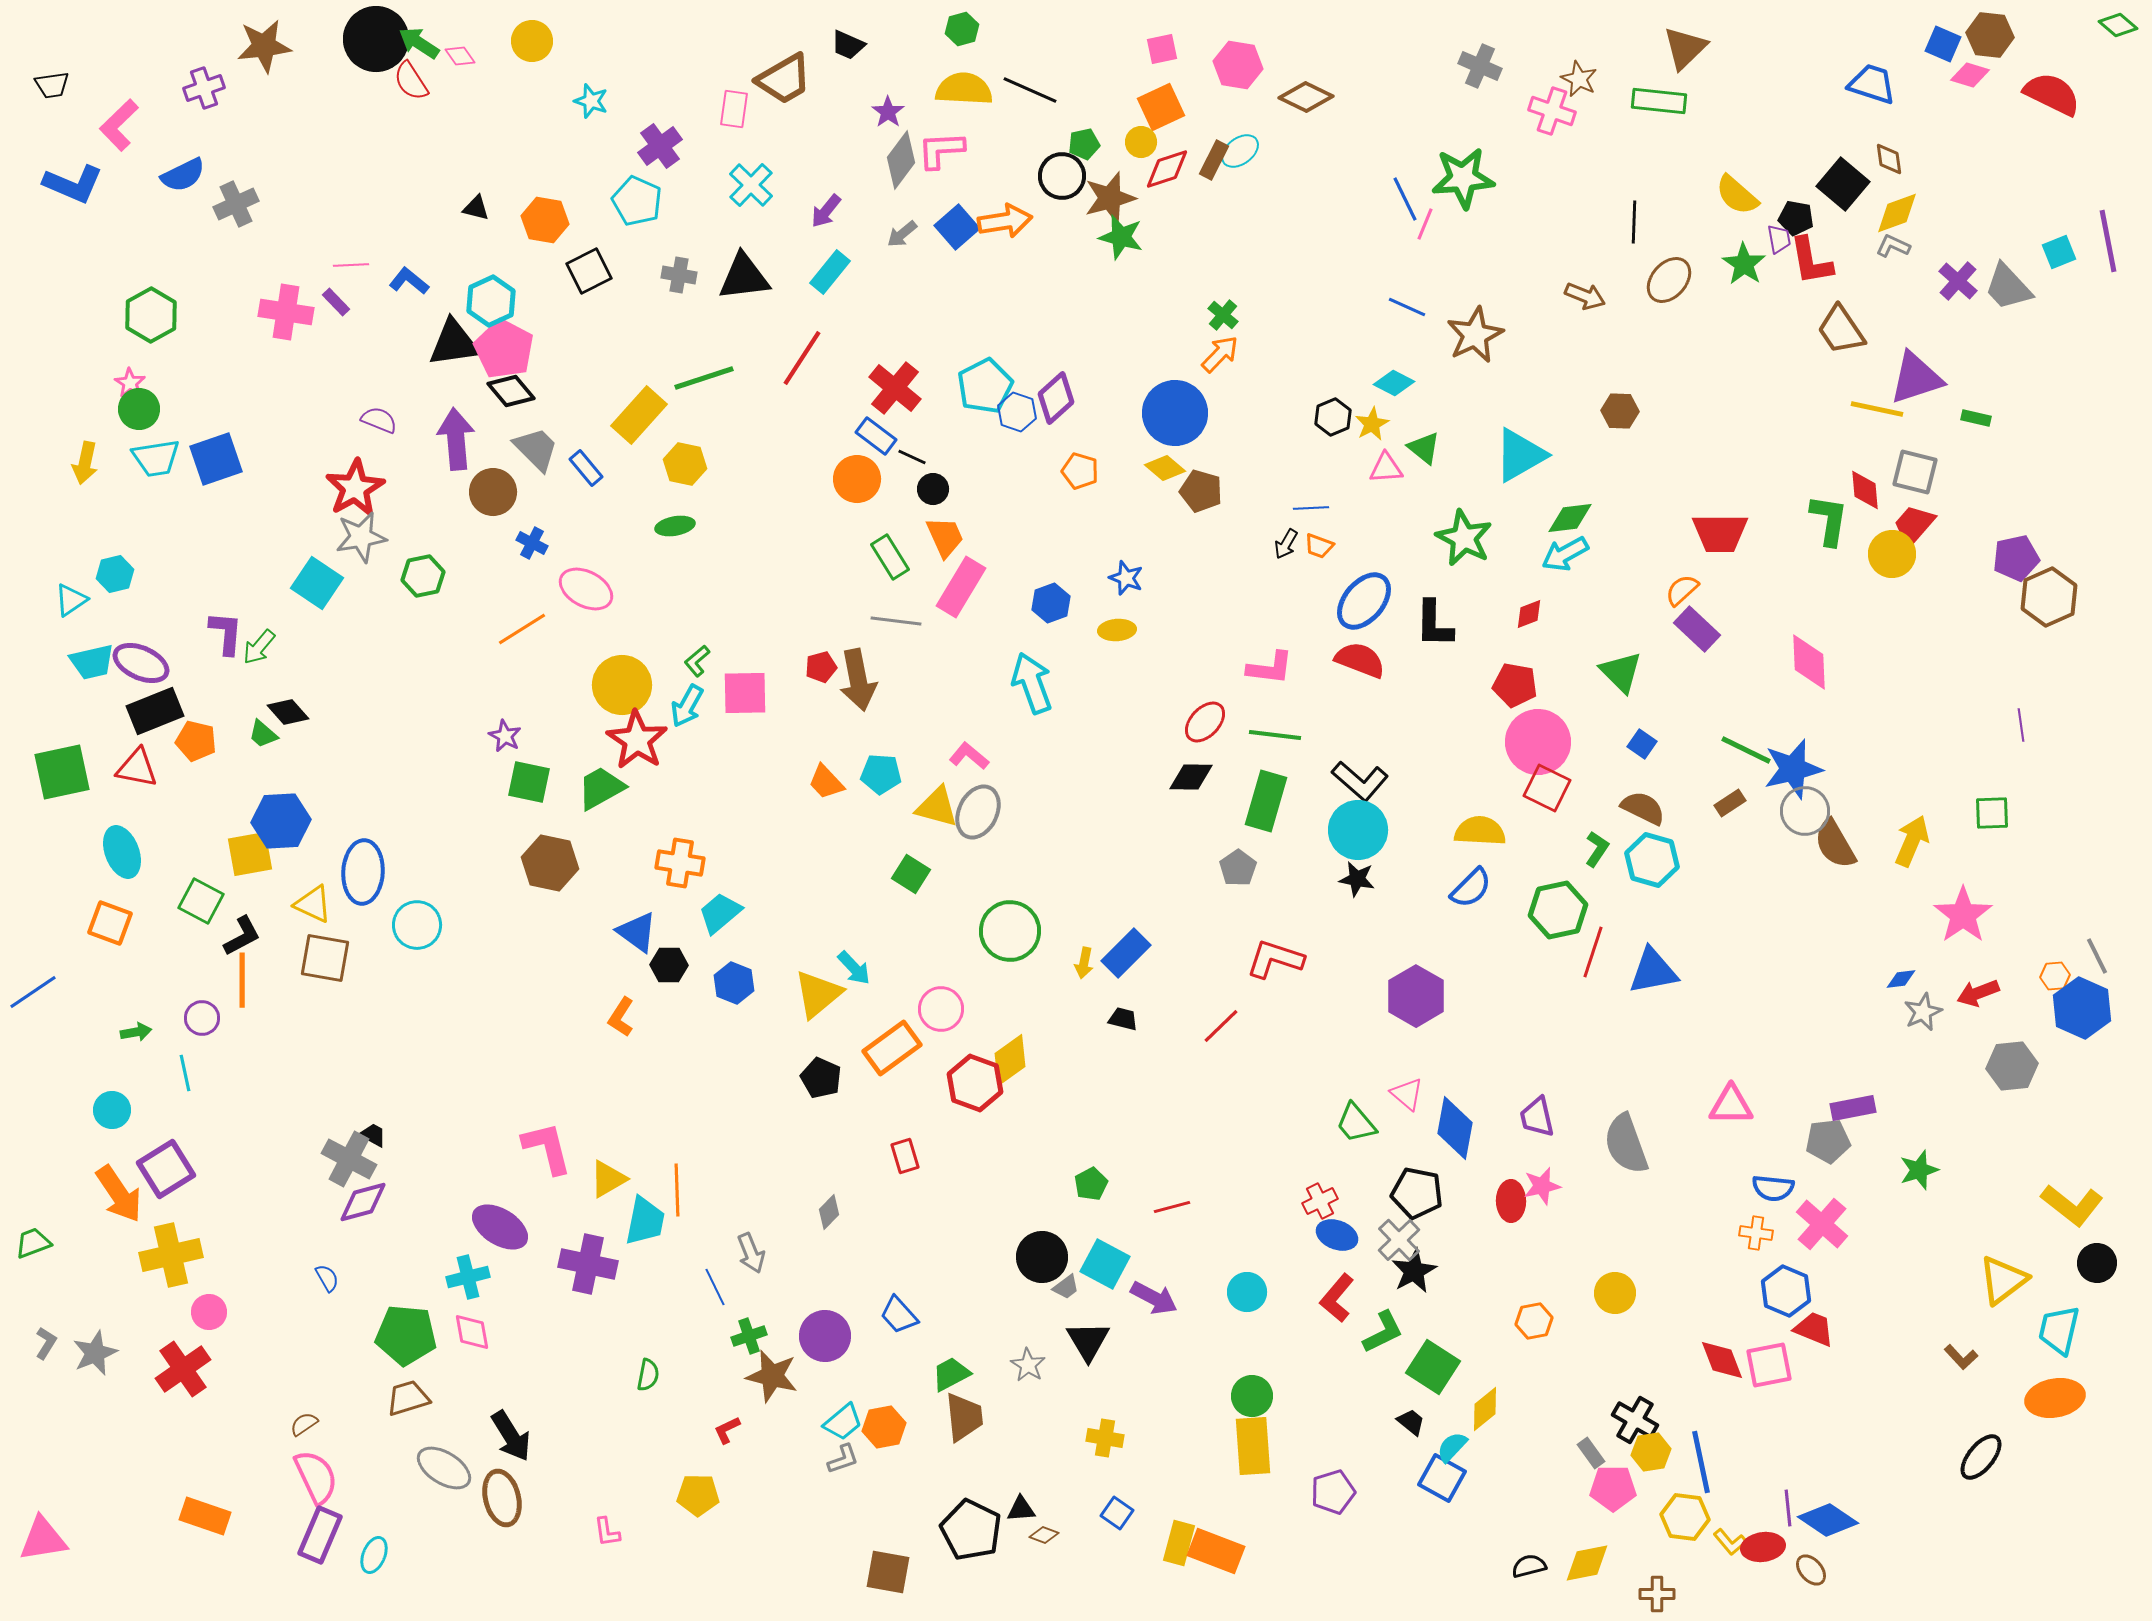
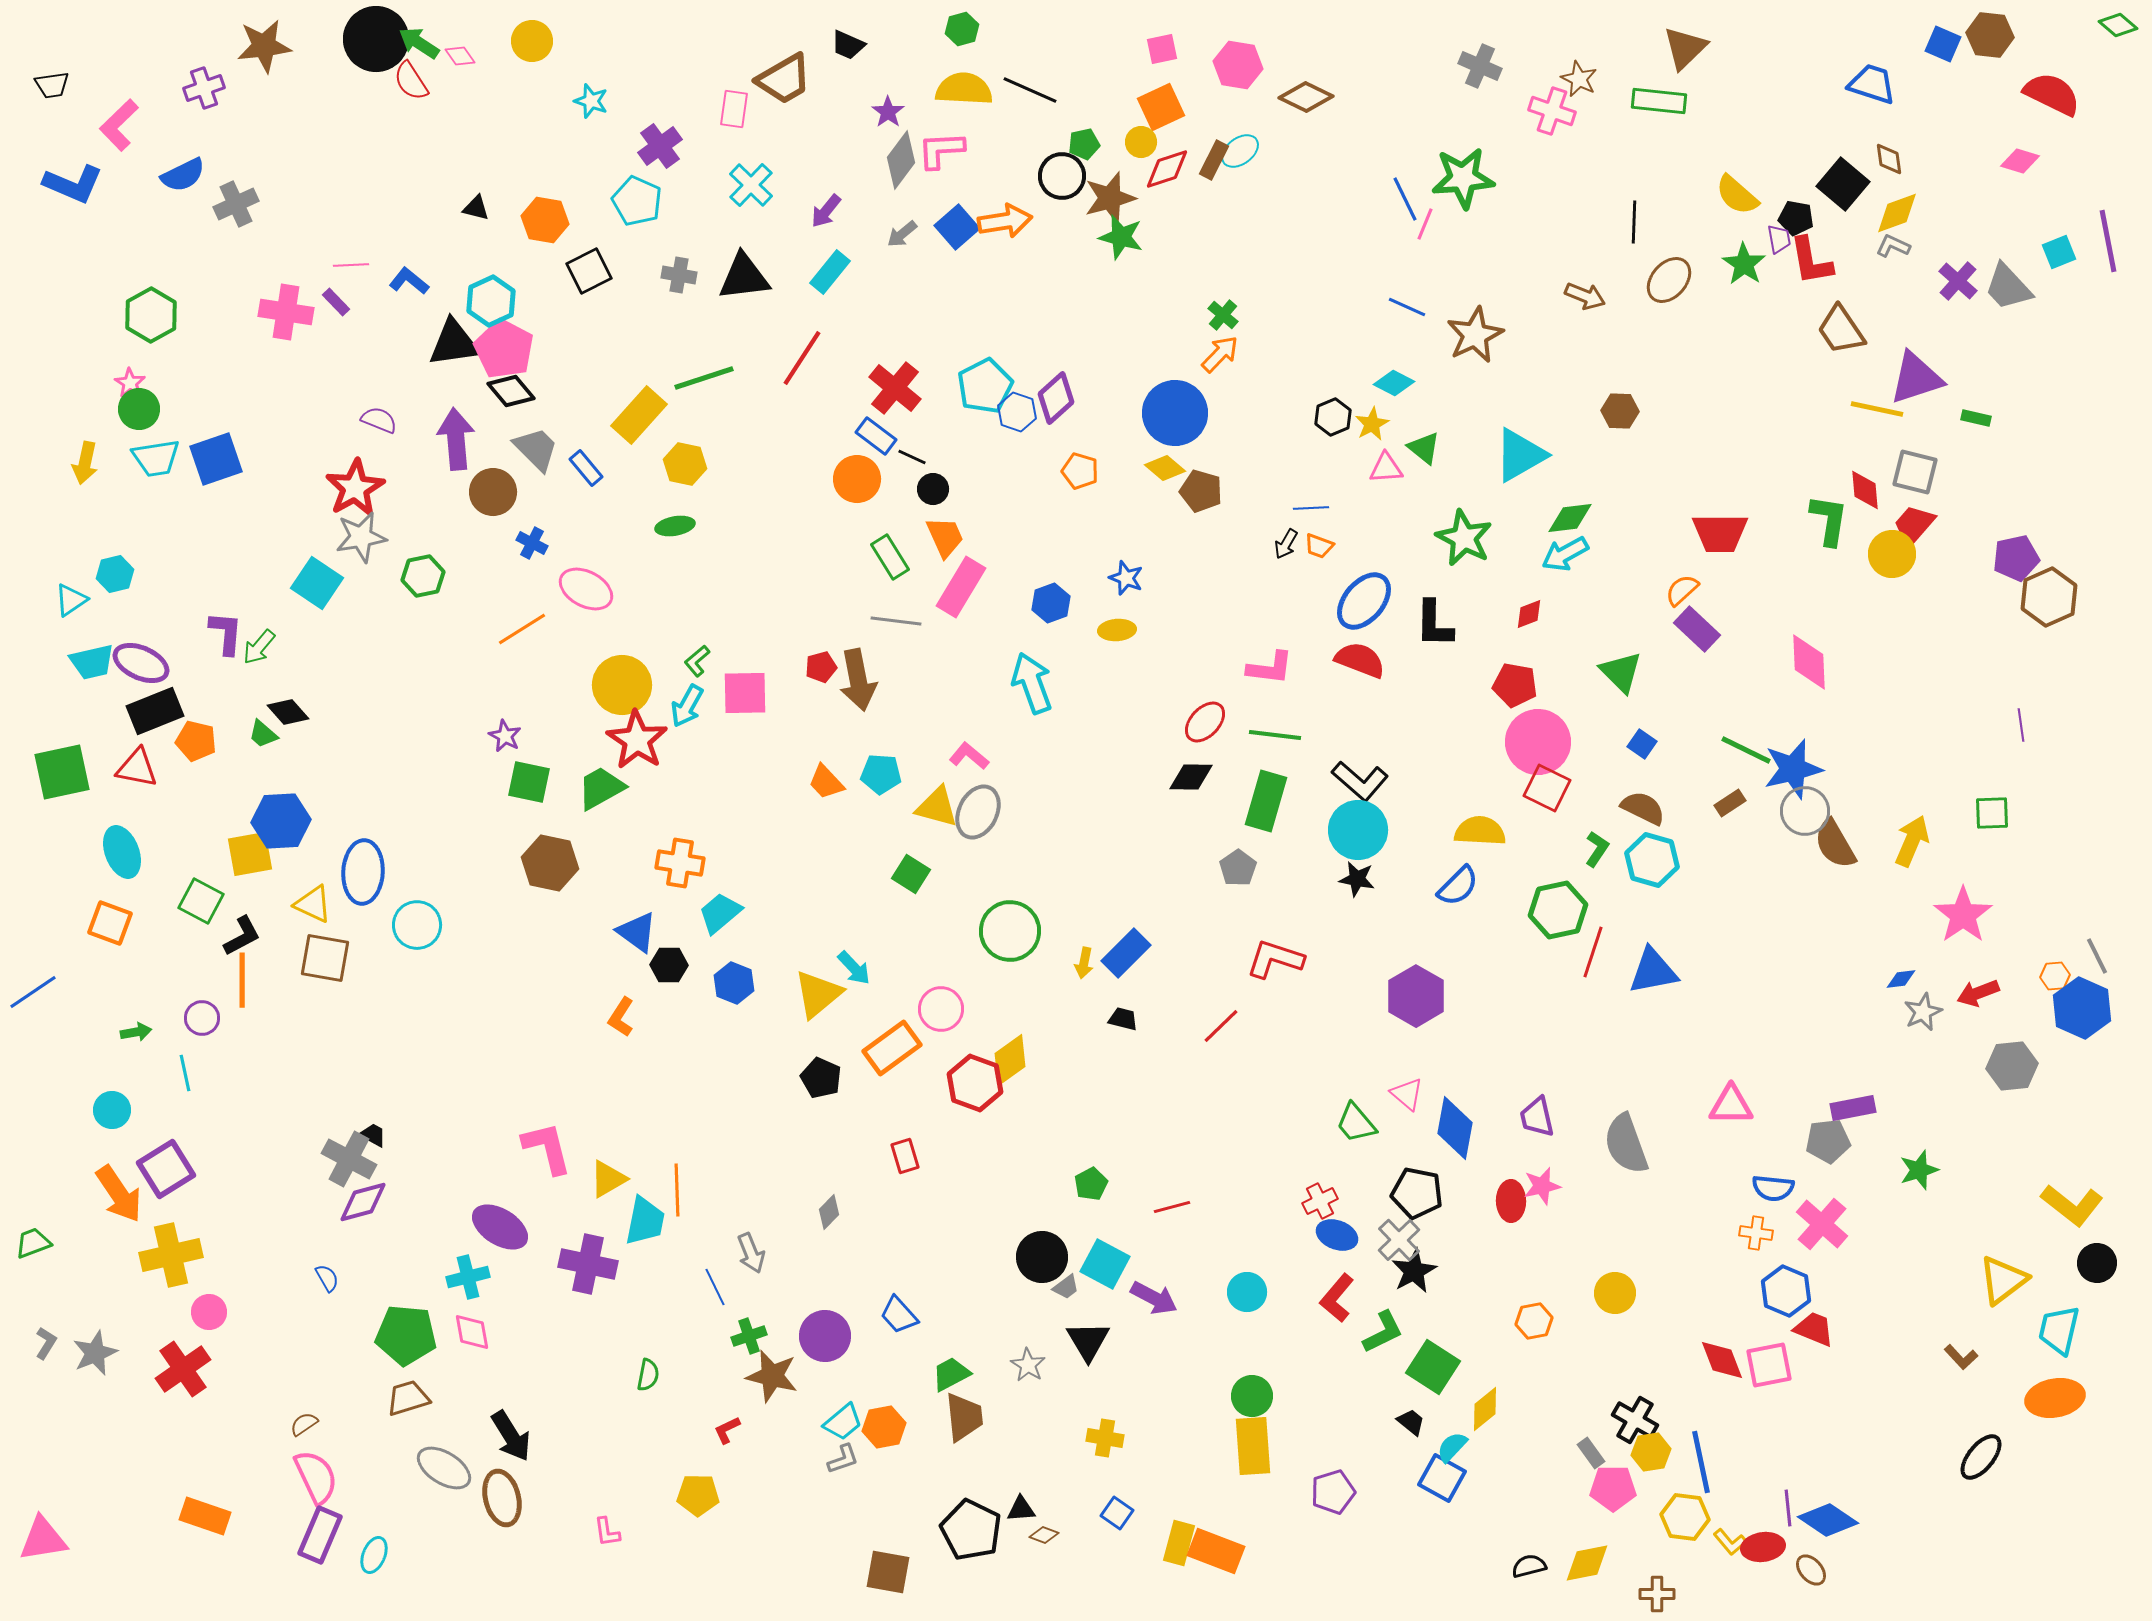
pink diamond at (1970, 75): moved 50 px right, 86 px down
blue semicircle at (1471, 888): moved 13 px left, 2 px up
